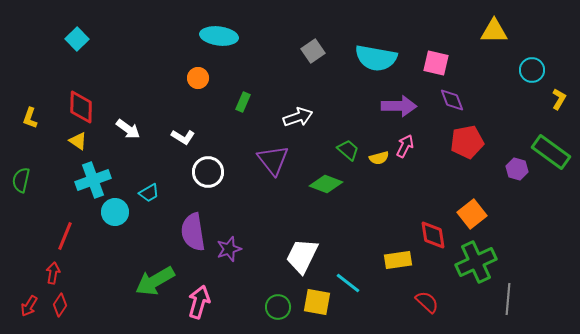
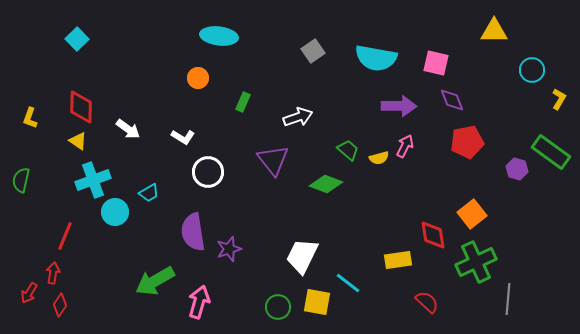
red arrow at (29, 306): moved 13 px up
